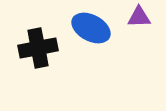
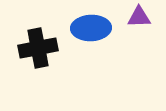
blue ellipse: rotated 30 degrees counterclockwise
